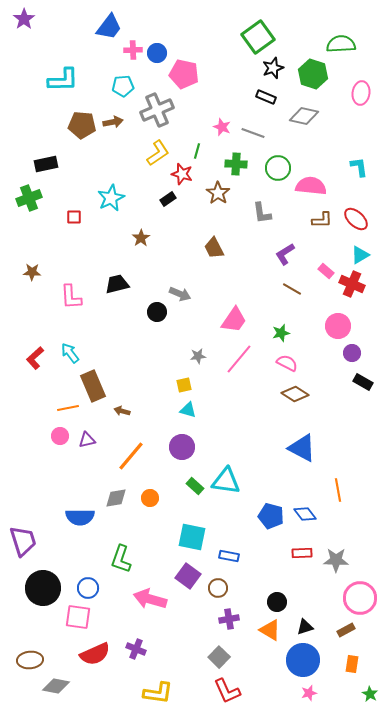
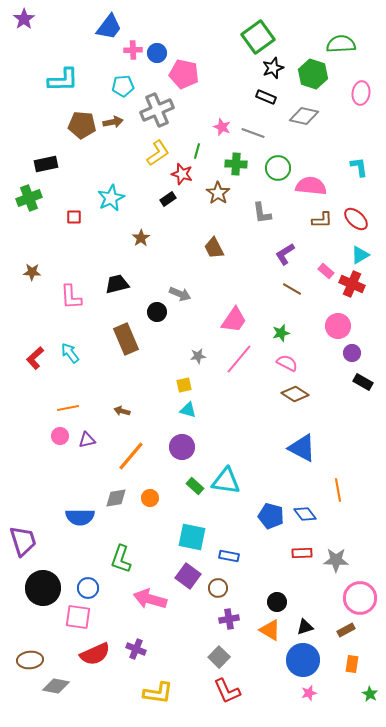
brown rectangle at (93, 386): moved 33 px right, 47 px up
